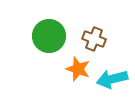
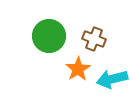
orange star: rotated 20 degrees clockwise
